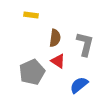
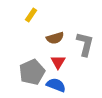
yellow rectangle: rotated 64 degrees counterclockwise
brown semicircle: rotated 66 degrees clockwise
red triangle: moved 1 px down; rotated 28 degrees clockwise
blue semicircle: moved 23 px left; rotated 60 degrees clockwise
